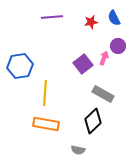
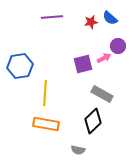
blue semicircle: moved 4 px left; rotated 21 degrees counterclockwise
pink arrow: rotated 40 degrees clockwise
purple square: rotated 24 degrees clockwise
gray rectangle: moved 1 px left
